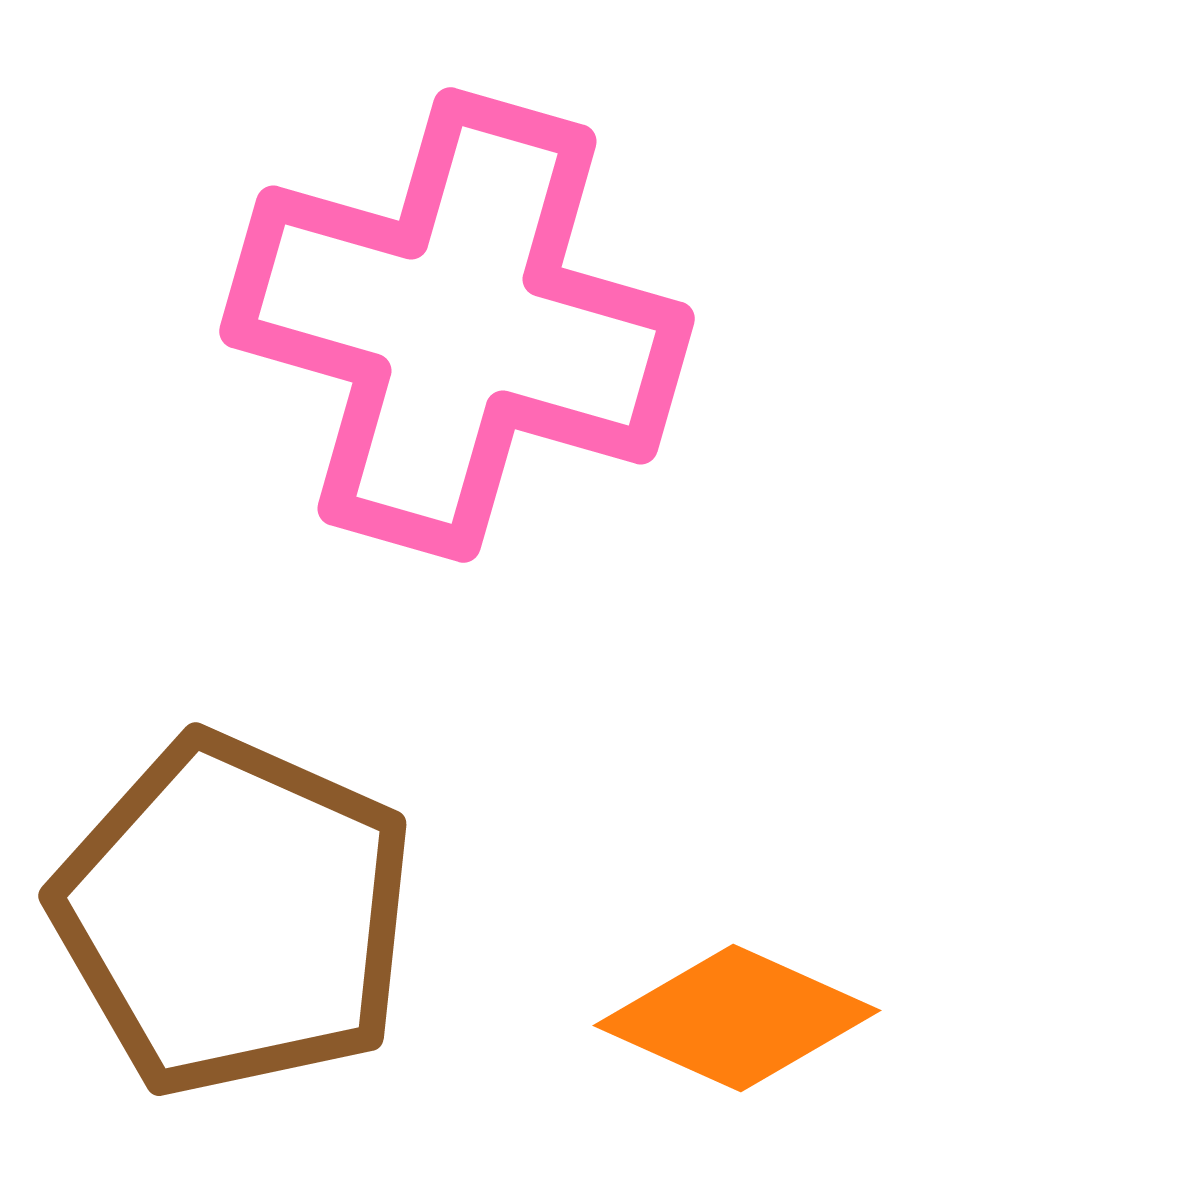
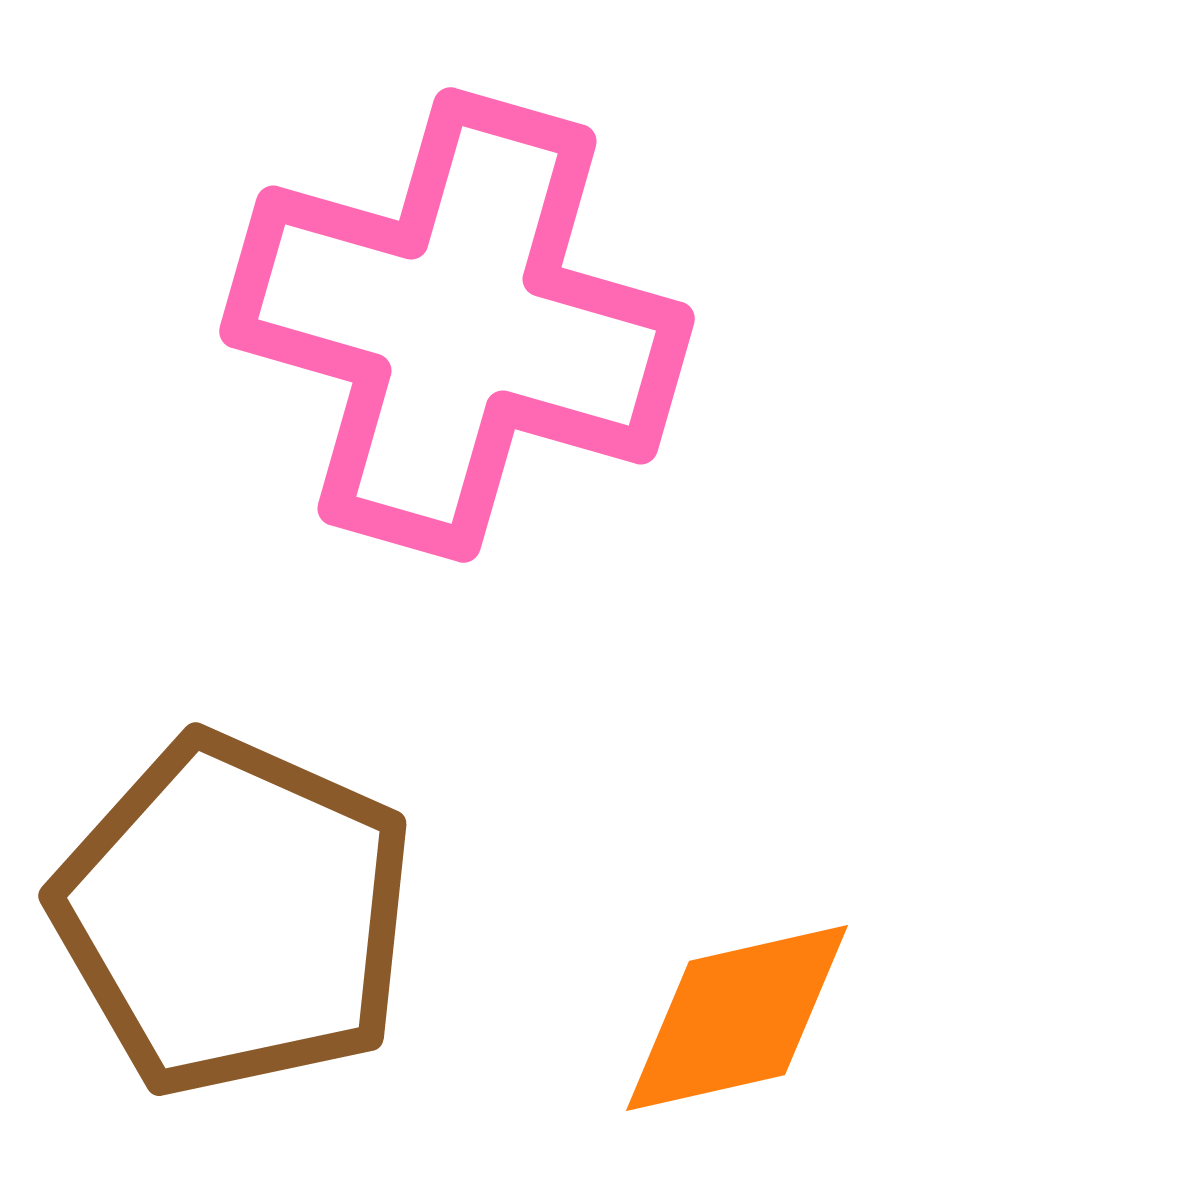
orange diamond: rotated 37 degrees counterclockwise
